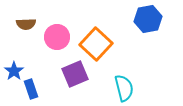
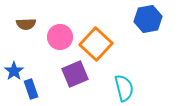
pink circle: moved 3 px right
